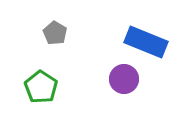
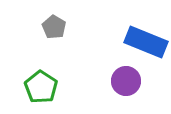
gray pentagon: moved 1 px left, 6 px up
purple circle: moved 2 px right, 2 px down
